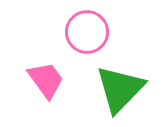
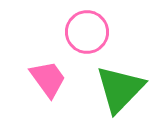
pink trapezoid: moved 2 px right, 1 px up
